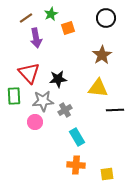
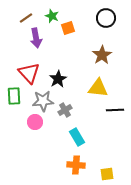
green star: moved 1 px right, 2 px down; rotated 24 degrees counterclockwise
black star: rotated 24 degrees counterclockwise
